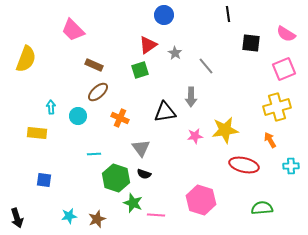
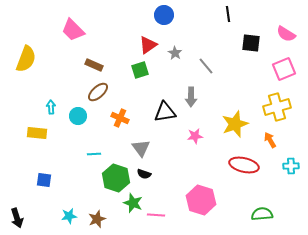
yellow star: moved 10 px right, 6 px up; rotated 12 degrees counterclockwise
green semicircle: moved 6 px down
